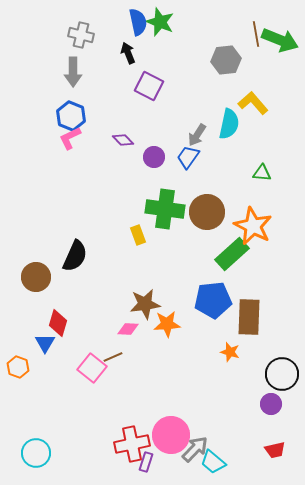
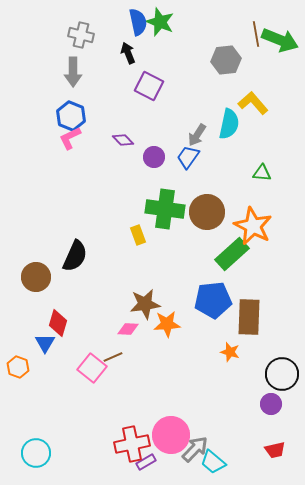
purple rectangle at (146, 462): rotated 42 degrees clockwise
